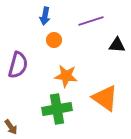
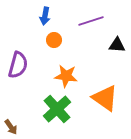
green cross: rotated 32 degrees counterclockwise
